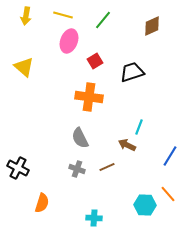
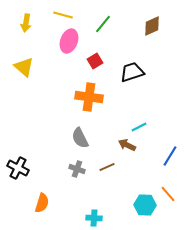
yellow arrow: moved 7 px down
green line: moved 4 px down
cyan line: rotated 42 degrees clockwise
